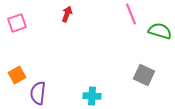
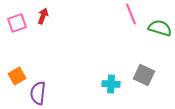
red arrow: moved 24 px left, 2 px down
green semicircle: moved 3 px up
orange square: moved 1 px down
cyan cross: moved 19 px right, 12 px up
